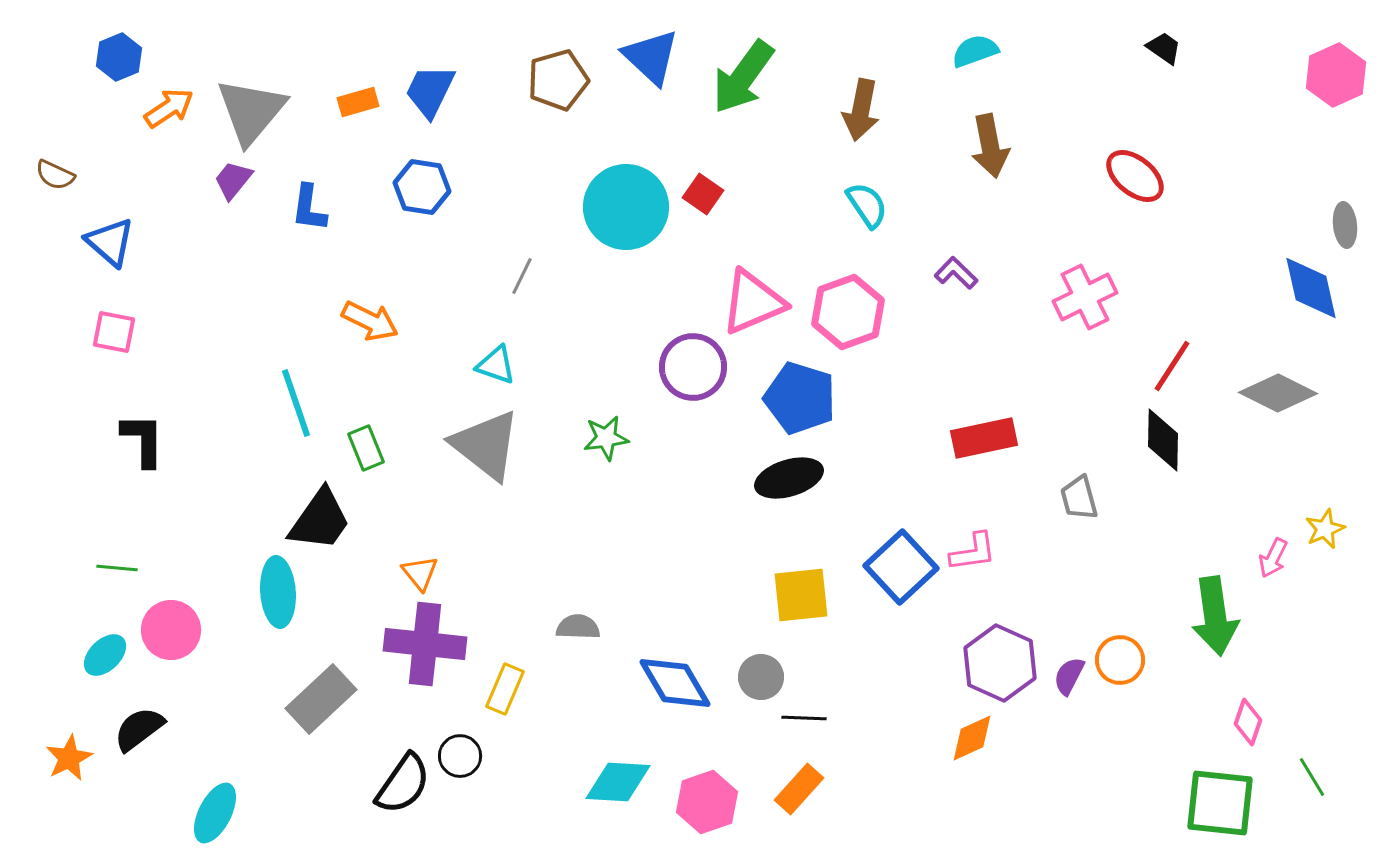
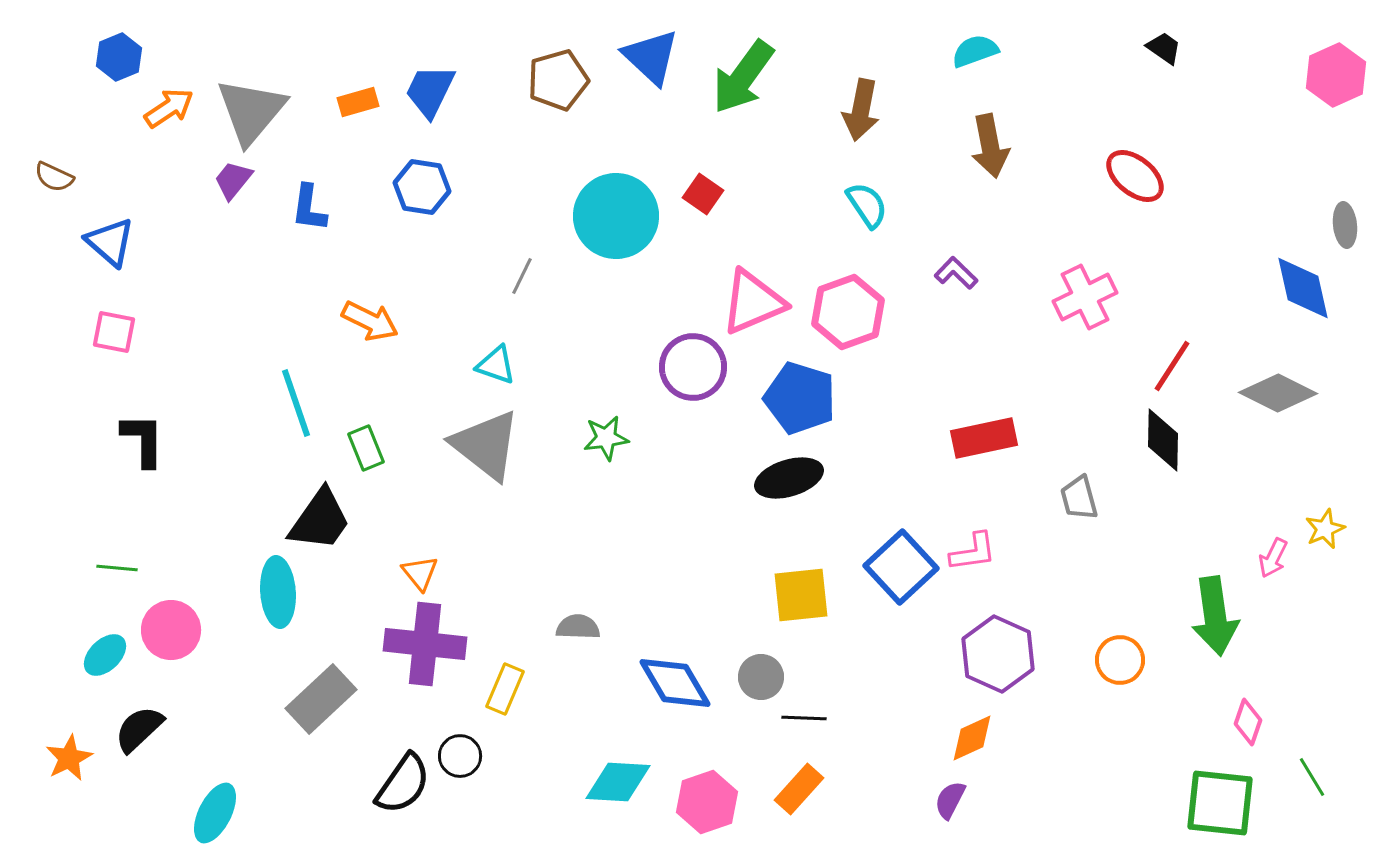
brown semicircle at (55, 175): moved 1 px left, 2 px down
cyan circle at (626, 207): moved 10 px left, 9 px down
blue diamond at (1311, 288): moved 8 px left
purple hexagon at (1000, 663): moved 2 px left, 9 px up
purple semicircle at (1069, 676): moved 119 px left, 124 px down
black semicircle at (139, 729): rotated 6 degrees counterclockwise
